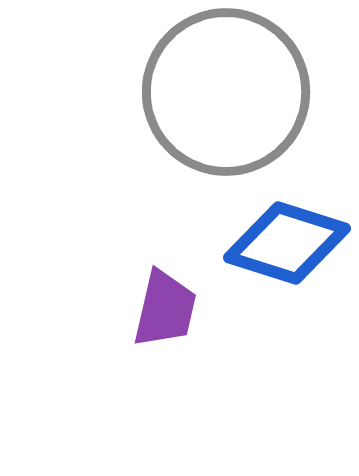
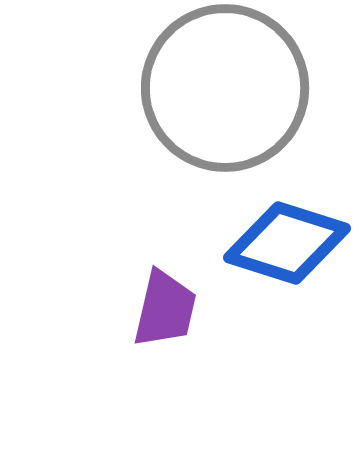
gray circle: moved 1 px left, 4 px up
